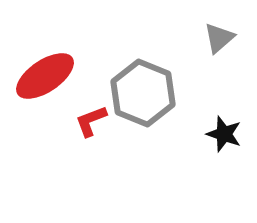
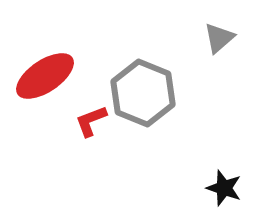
black star: moved 54 px down
